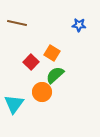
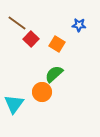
brown line: rotated 24 degrees clockwise
orange square: moved 5 px right, 9 px up
red square: moved 23 px up
green semicircle: moved 1 px left, 1 px up
